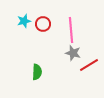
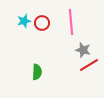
red circle: moved 1 px left, 1 px up
pink line: moved 8 px up
gray star: moved 10 px right, 3 px up
